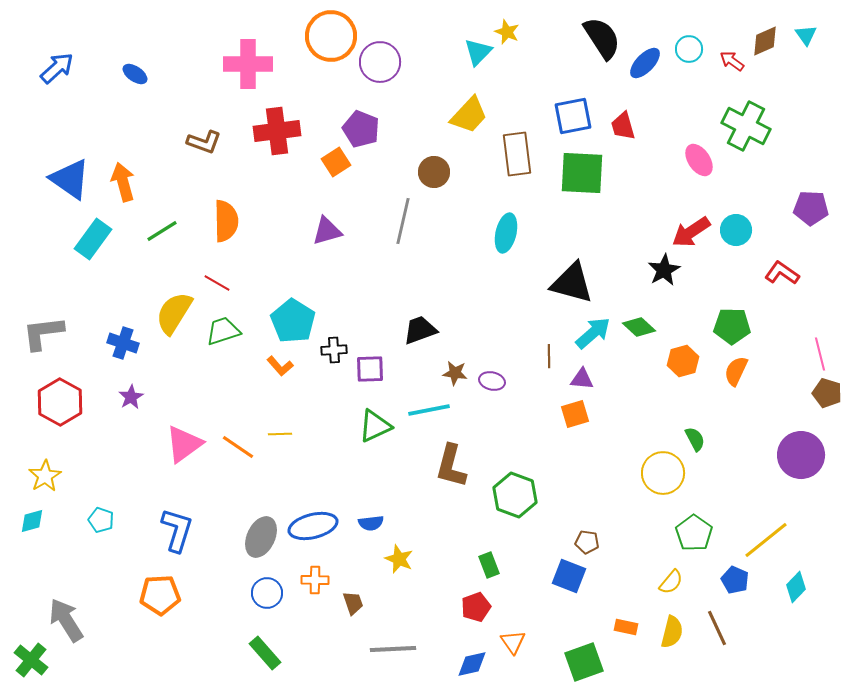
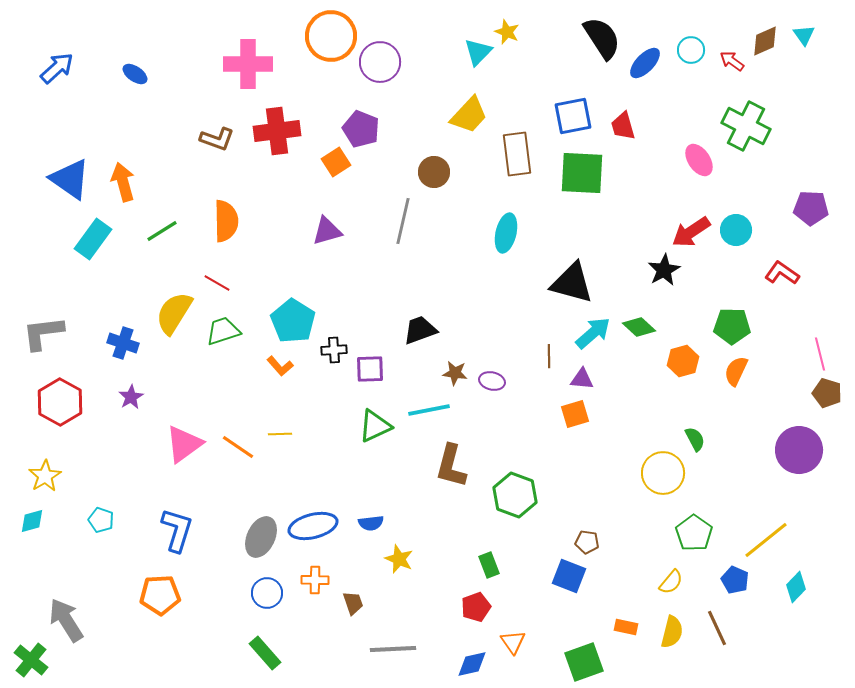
cyan triangle at (806, 35): moved 2 px left
cyan circle at (689, 49): moved 2 px right, 1 px down
brown L-shape at (204, 142): moved 13 px right, 3 px up
purple circle at (801, 455): moved 2 px left, 5 px up
